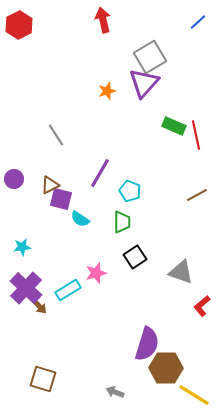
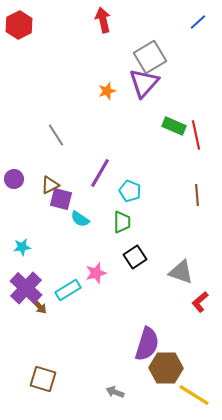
brown line: rotated 65 degrees counterclockwise
red L-shape: moved 2 px left, 4 px up
